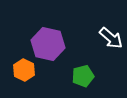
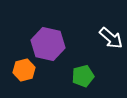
orange hexagon: rotated 20 degrees clockwise
